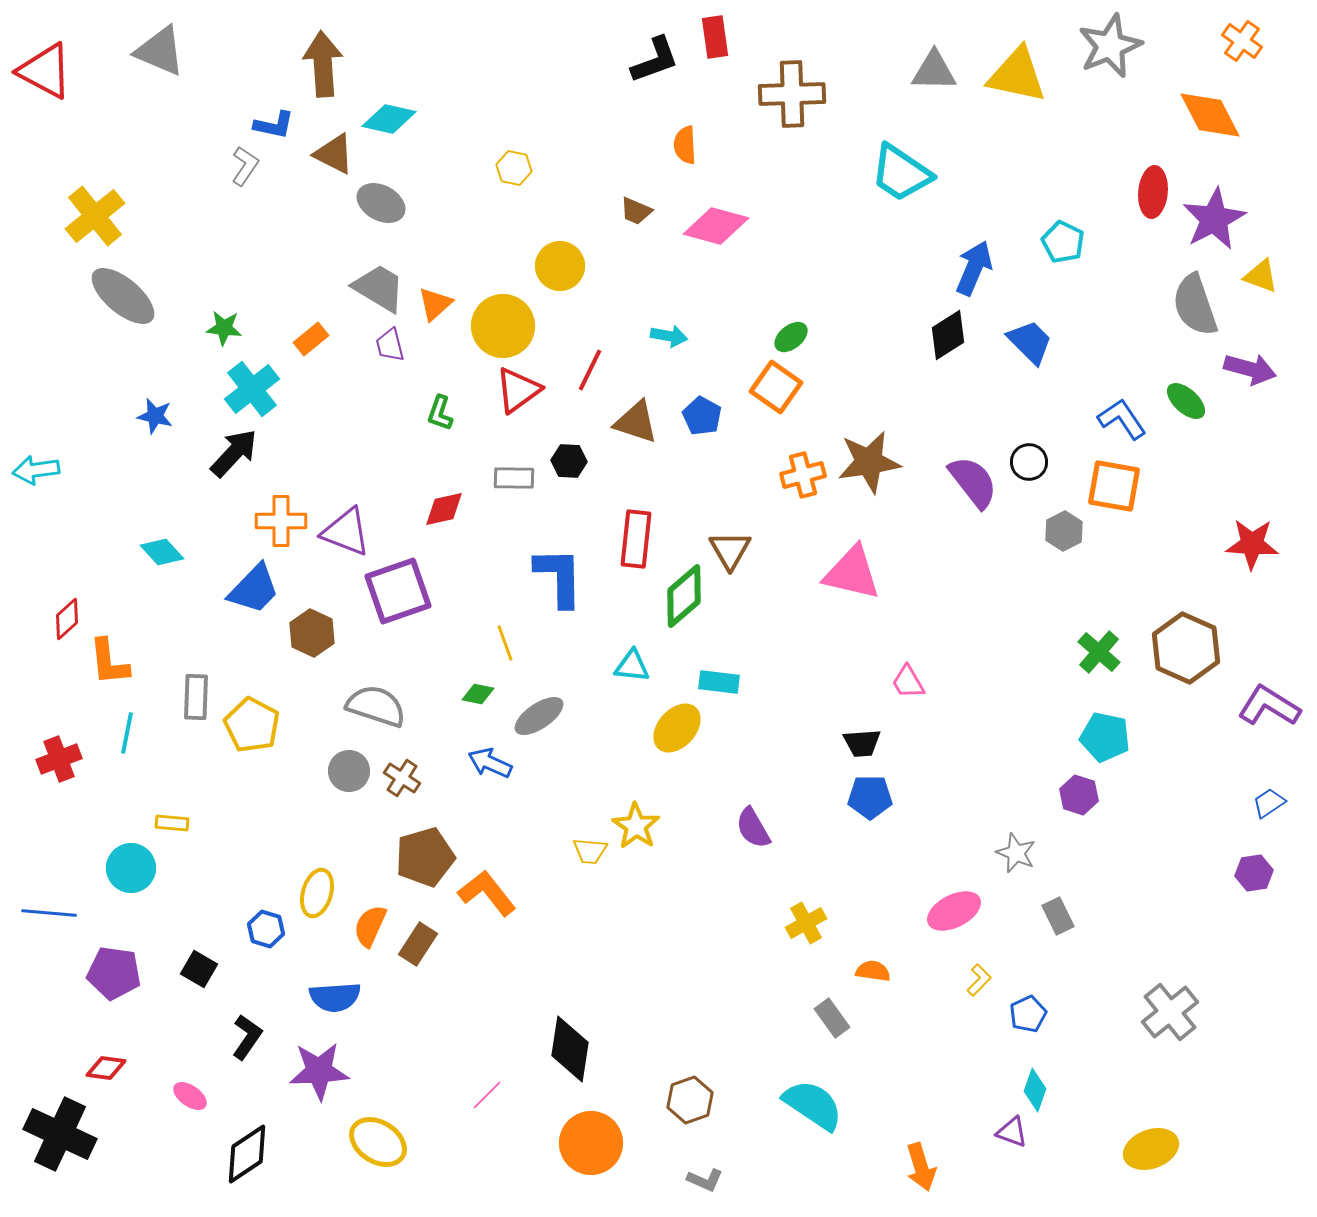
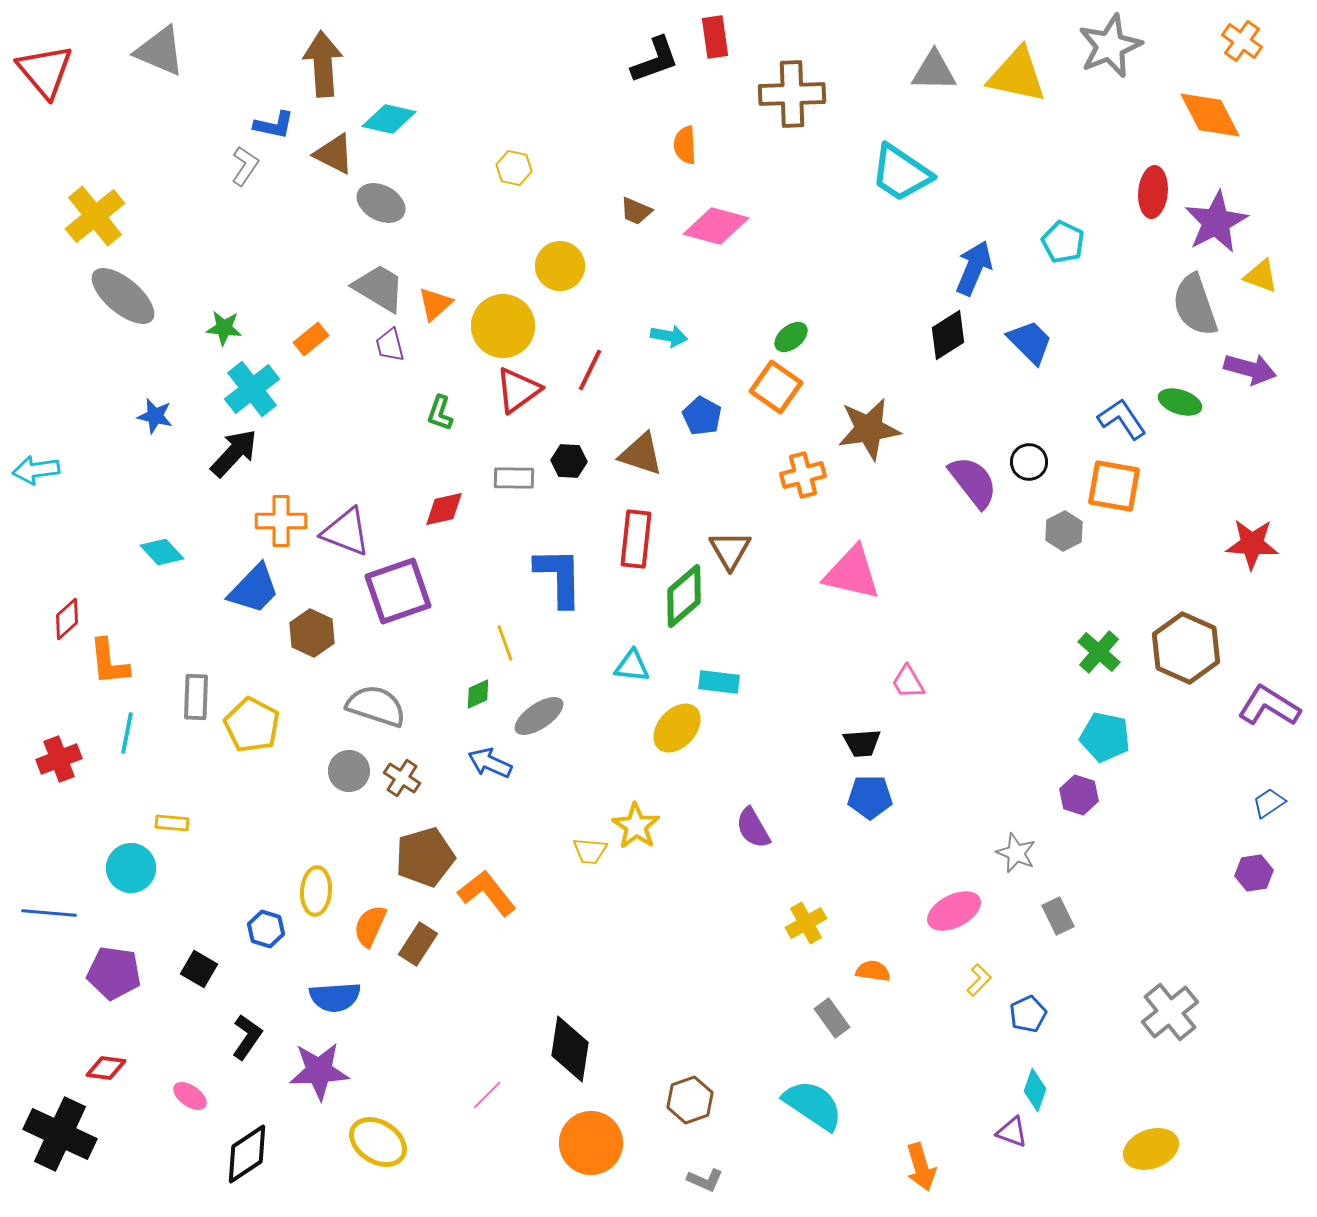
red triangle at (45, 71): rotated 22 degrees clockwise
purple star at (1214, 219): moved 2 px right, 3 px down
green ellipse at (1186, 401): moved 6 px left, 1 px down; rotated 24 degrees counterclockwise
brown triangle at (636, 422): moved 5 px right, 32 px down
brown star at (869, 462): moved 33 px up
green diamond at (478, 694): rotated 36 degrees counterclockwise
yellow ellipse at (317, 893): moved 1 px left, 2 px up; rotated 12 degrees counterclockwise
